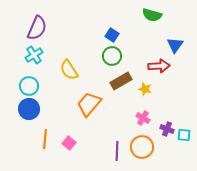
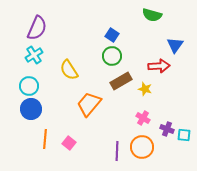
blue circle: moved 2 px right
